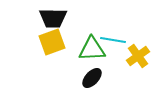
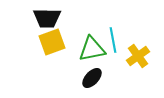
black trapezoid: moved 6 px left
cyan line: rotated 70 degrees clockwise
green triangle: rotated 8 degrees counterclockwise
